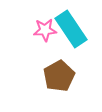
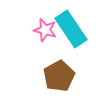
pink star: rotated 20 degrees clockwise
